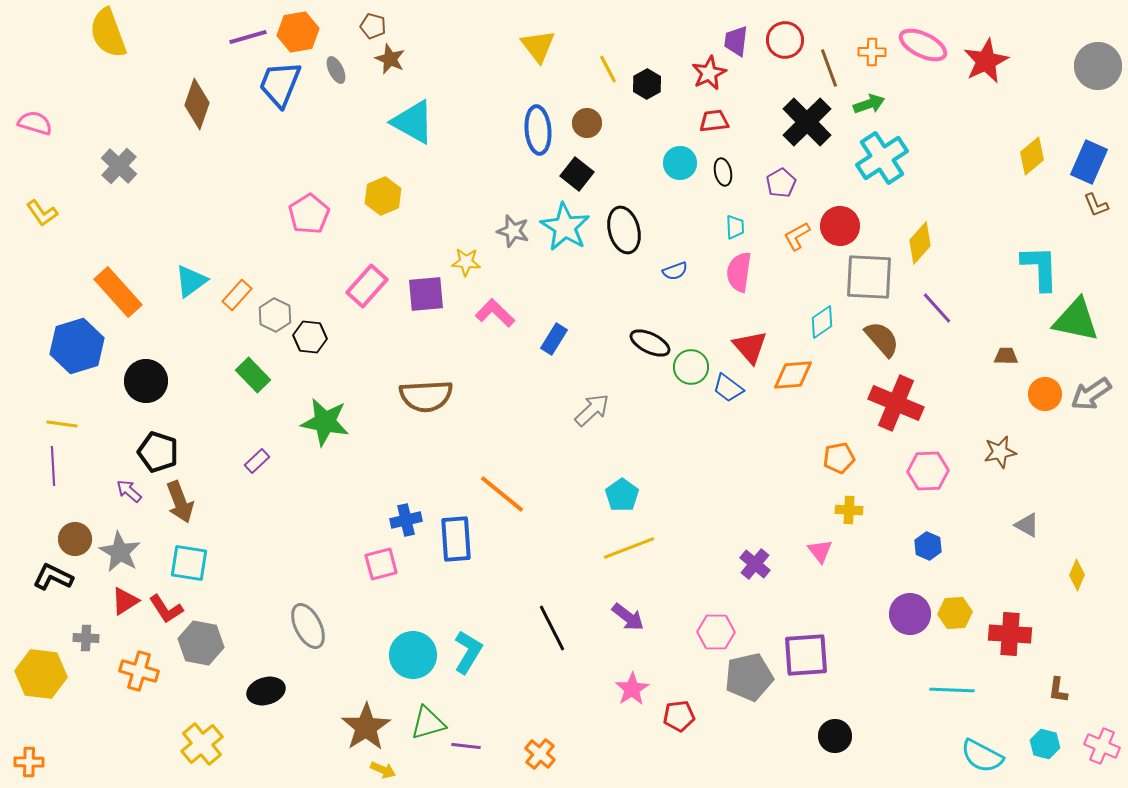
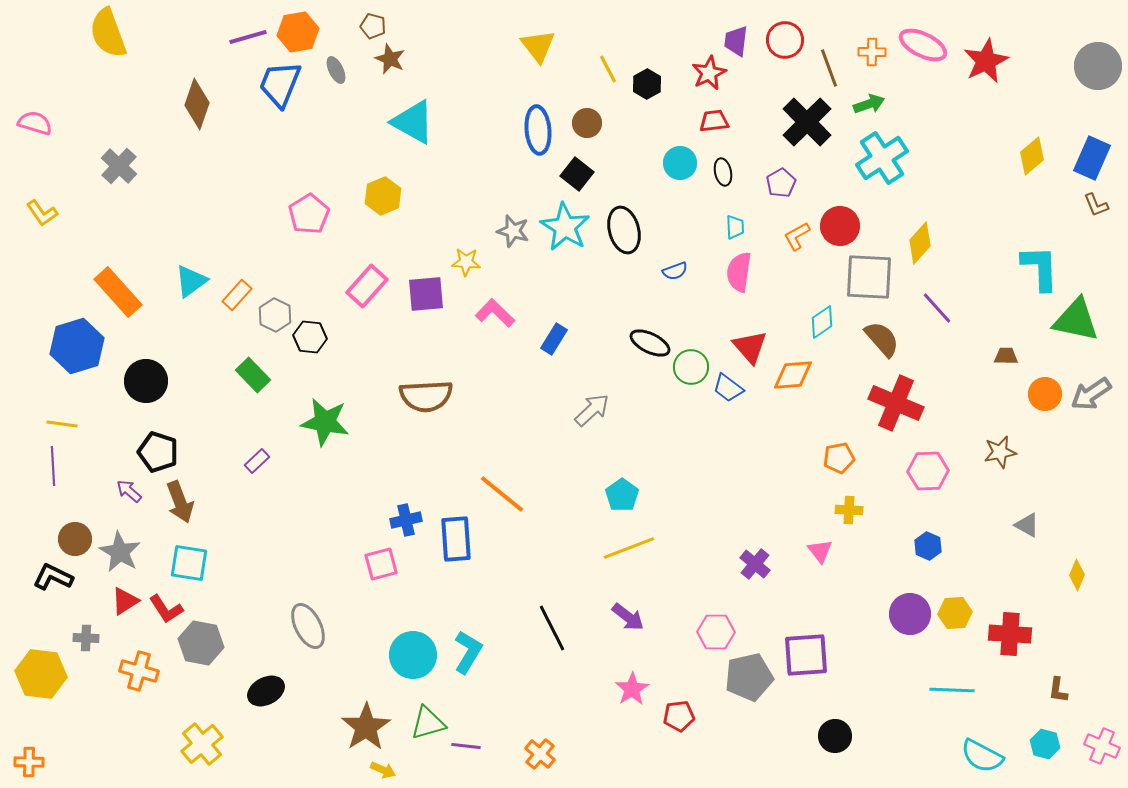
blue rectangle at (1089, 162): moved 3 px right, 4 px up
black ellipse at (266, 691): rotated 12 degrees counterclockwise
